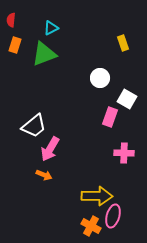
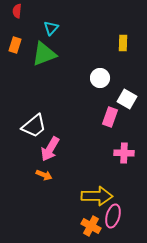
red semicircle: moved 6 px right, 9 px up
cyan triangle: rotated 21 degrees counterclockwise
yellow rectangle: rotated 21 degrees clockwise
